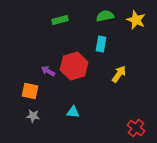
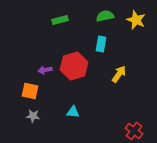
purple arrow: moved 3 px left, 1 px up; rotated 40 degrees counterclockwise
red cross: moved 2 px left, 3 px down
